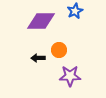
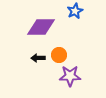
purple diamond: moved 6 px down
orange circle: moved 5 px down
